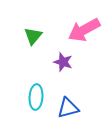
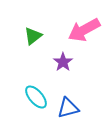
green triangle: rotated 12 degrees clockwise
purple star: rotated 18 degrees clockwise
cyan ellipse: rotated 45 degrees counterclockwise
